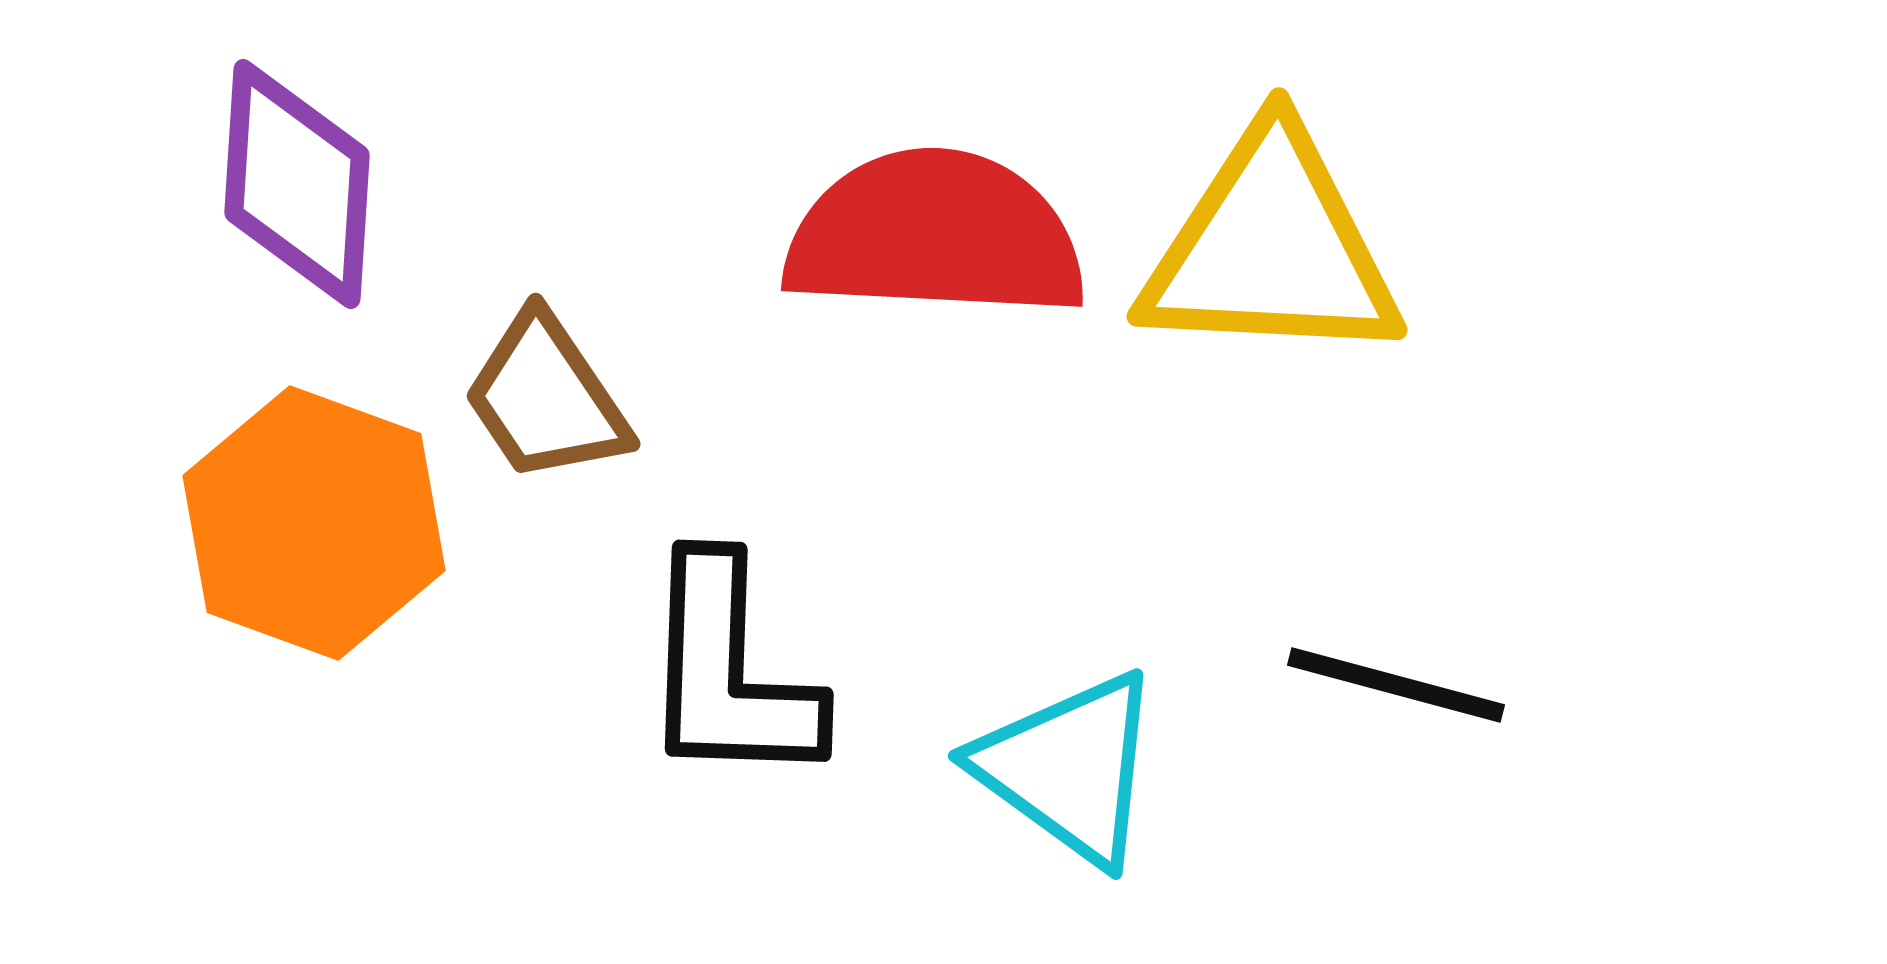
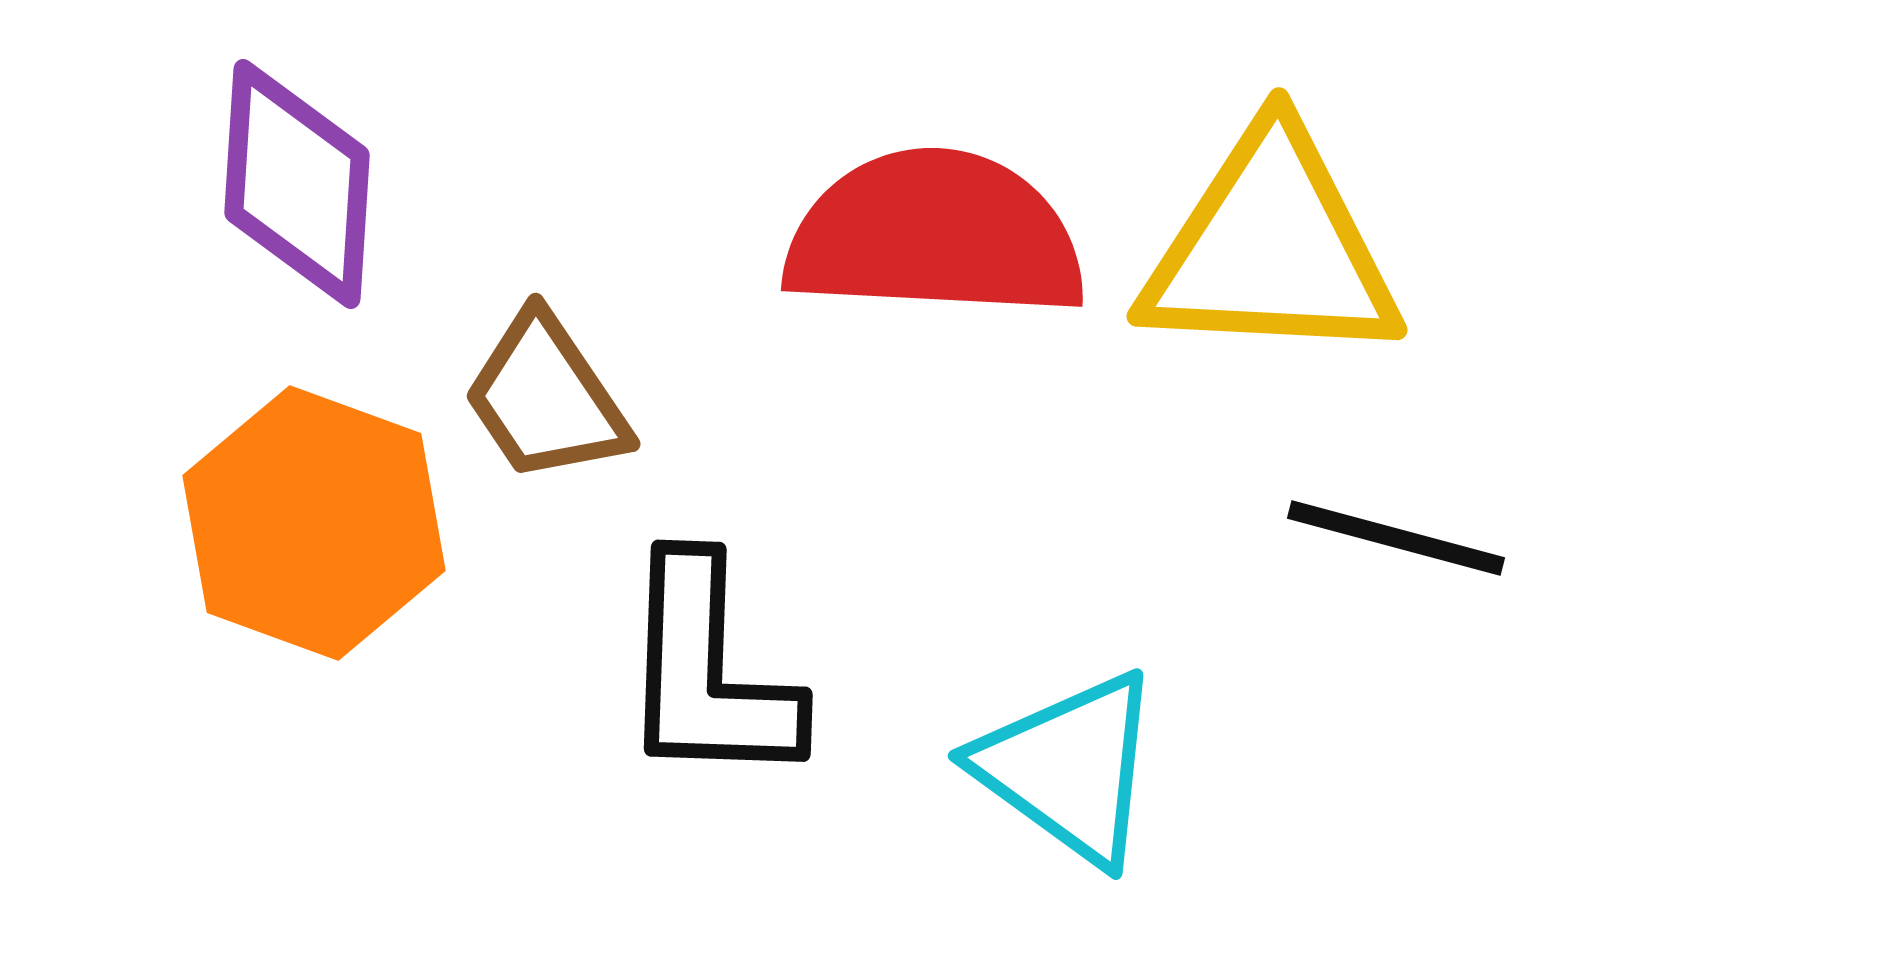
black L-shape: moved 21 px left
black line: moved 147 px up
